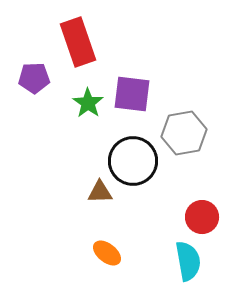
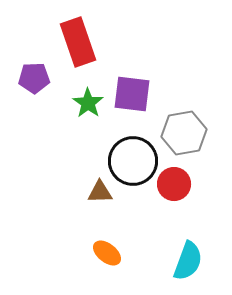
red circle: moved 28 px left, 33 px up
cyan semicircle: rotated 30 degrees clockwise
